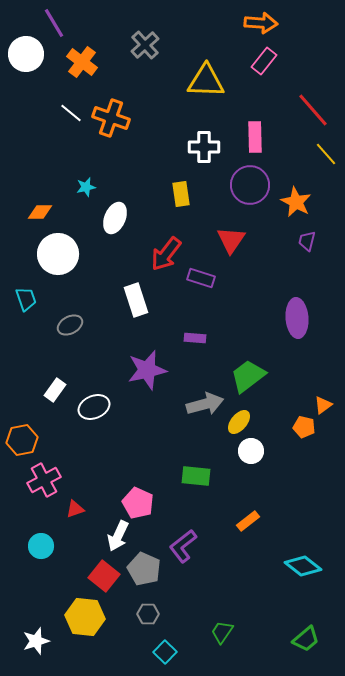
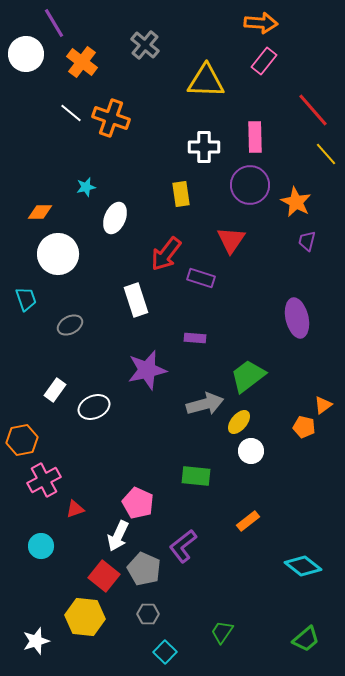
gray cross at (145, 45): rotated 8 degrees counterclockwise
purple ellipse at (297, 318): rotated 9 degrees counterclockwise
